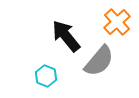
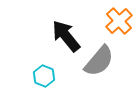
orange cross: moved 2 px right, 1 px up
cyan hexagon: moved 2 px left
